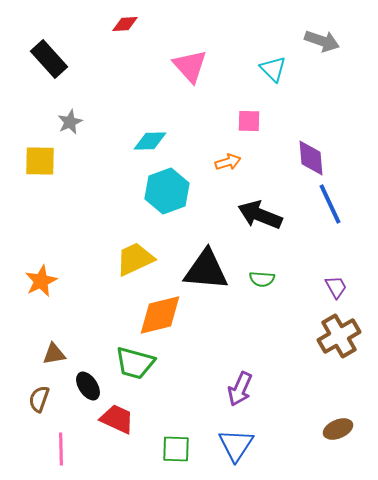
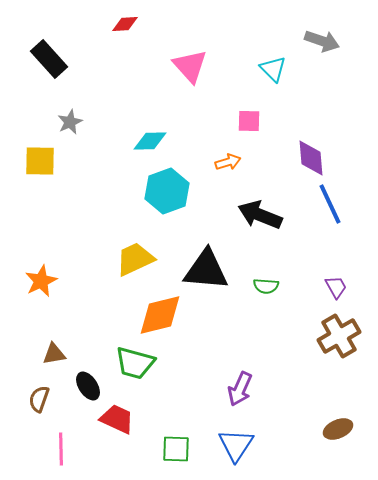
green semicircle: moved 4 px right, 7 px down
